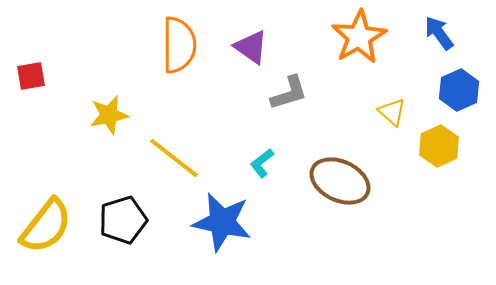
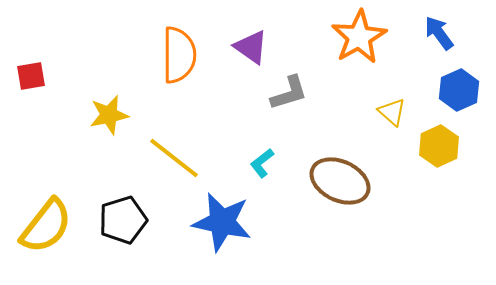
orange semicircle: moved 10 px down
